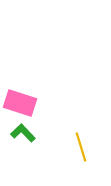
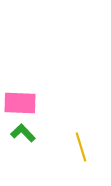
pink rectangle: rotated 16 degrees counterclockwise
